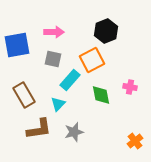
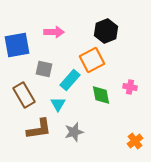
gray square: moved 9 px left, 10 px down
cyan triangle: rotated 14 degrees counterclockwise
